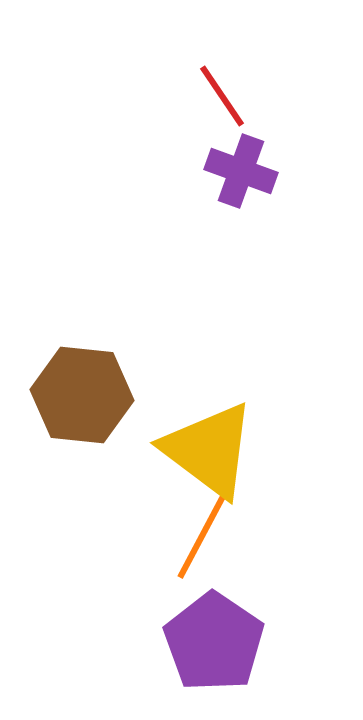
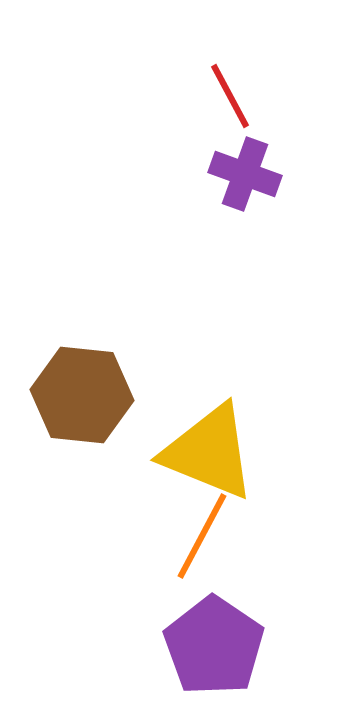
red line: moved 8 px right; rotated 6 degrees clockwise
purple cross: moved 4 px right, 3 px down
yellow triangle: moved 2 px down; rotated 15 degrees counterclockwise
purple pentagon: moved 4 px down
